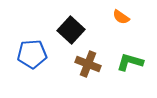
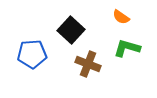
green L-shape: moved 3 px left, 14 px up
